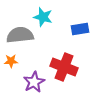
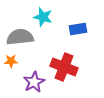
blue rectangle: moved 2 px left
gray semicircle: moved 2 px down
